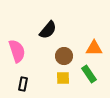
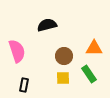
black semicircle: moved 1 px left, 5 px up; rotated 144 degrees counterclockwise
black rectangle: moved 1 px right, 1 px down
